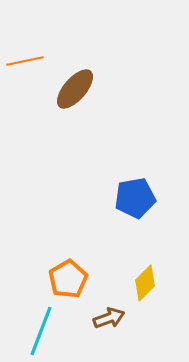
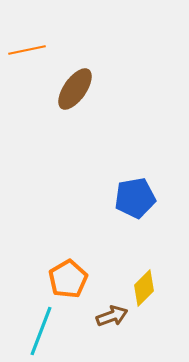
orange line: moved 2 px right, 11 px up
brown ellipse: rotated 6 degrees counterclockwise
yellow diamond: moved 1 px left, 5 px down
brown arrow: moved 3 px right, 2 px up
